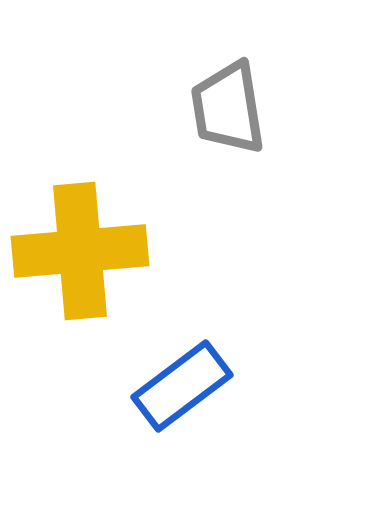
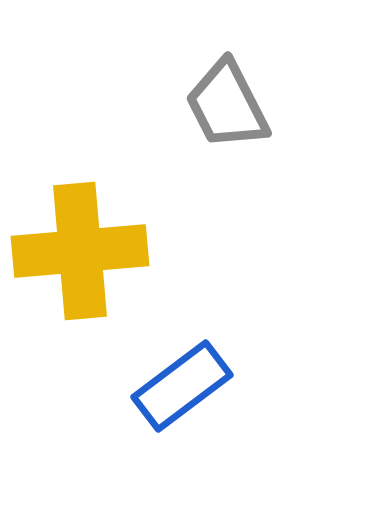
gray trapezoid: moved 1 px left, 3 px up; rotated 18 degrees counterclockwise
